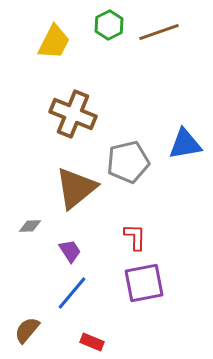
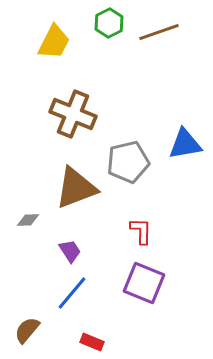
green hexagon: moved 2 px up
brown triangle: rotated 18 degrees clockwise
gray diamond: moved 2 px left, 6 px up
red L-shape: moved 6 px right, 6 px up
purple square: rotated 33 degrees clockwise
